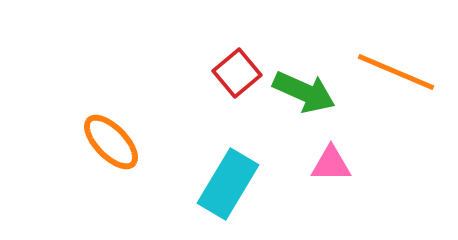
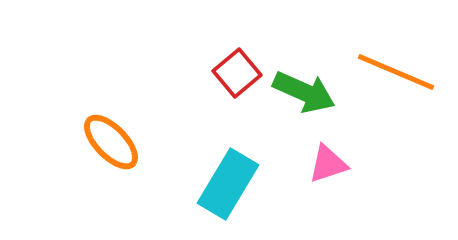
pink triangle: moved 3 px left; rotated 18 degrees counterclockwise
